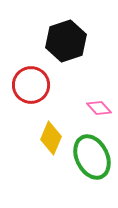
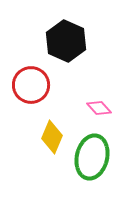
black hexagon: rotated 18 degrees counterclockwise
yellow diamond: moved 1 px right, 1 px up
green ellipse: rotated 39 degrees clockwise
